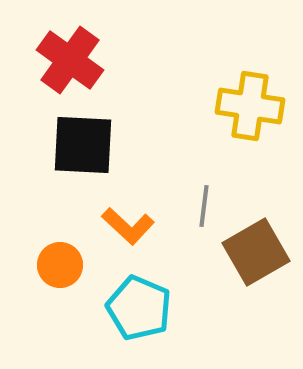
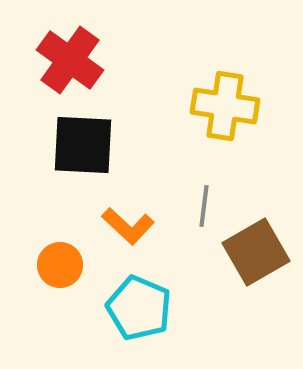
yellow cross: moved 25 px left
